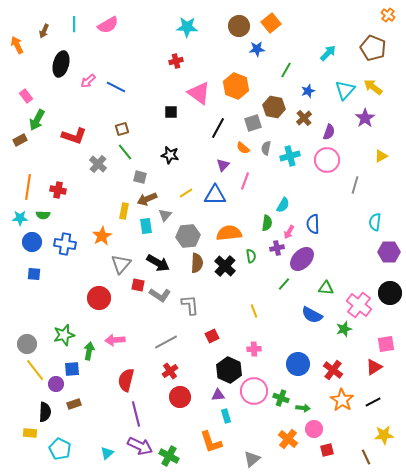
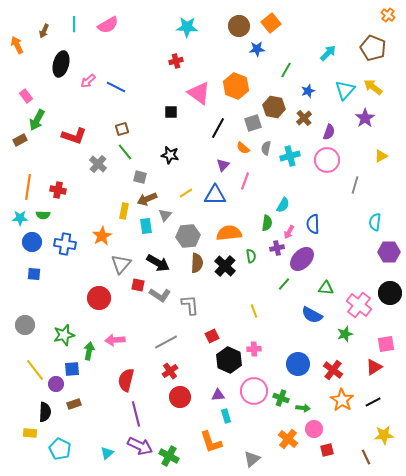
green star at (344, 329): moved 1 px right, 5 px down
gray circle at (27, 344): moved 2 px left, 19 px up
black hexagon at (229, 370): moved 10 px up
